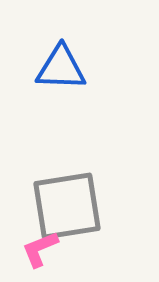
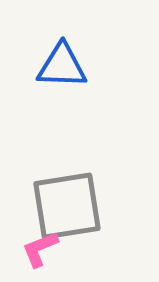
blue triangle: moved 1 px right, 2 px up
